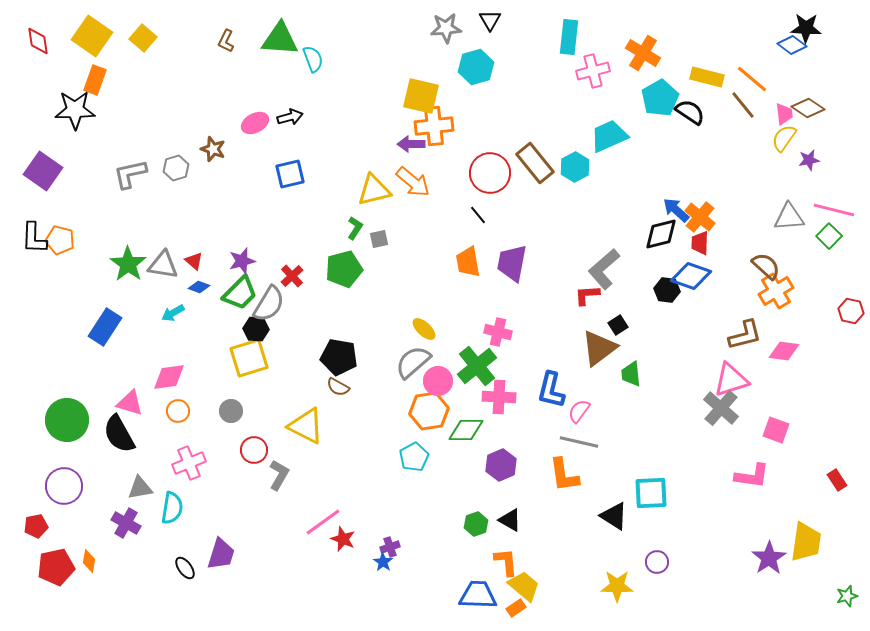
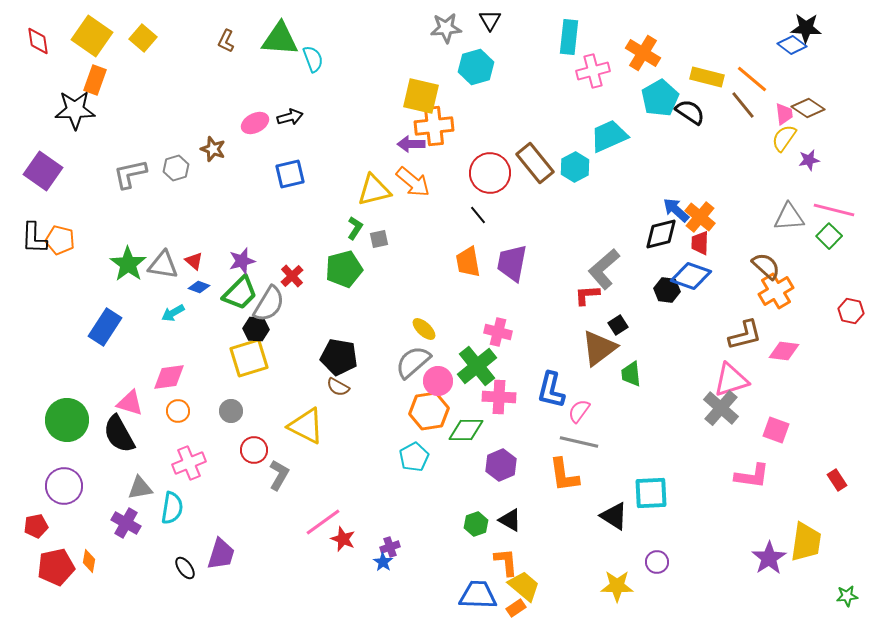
green star at (847, 596): rotated 10 degrees clockwise
